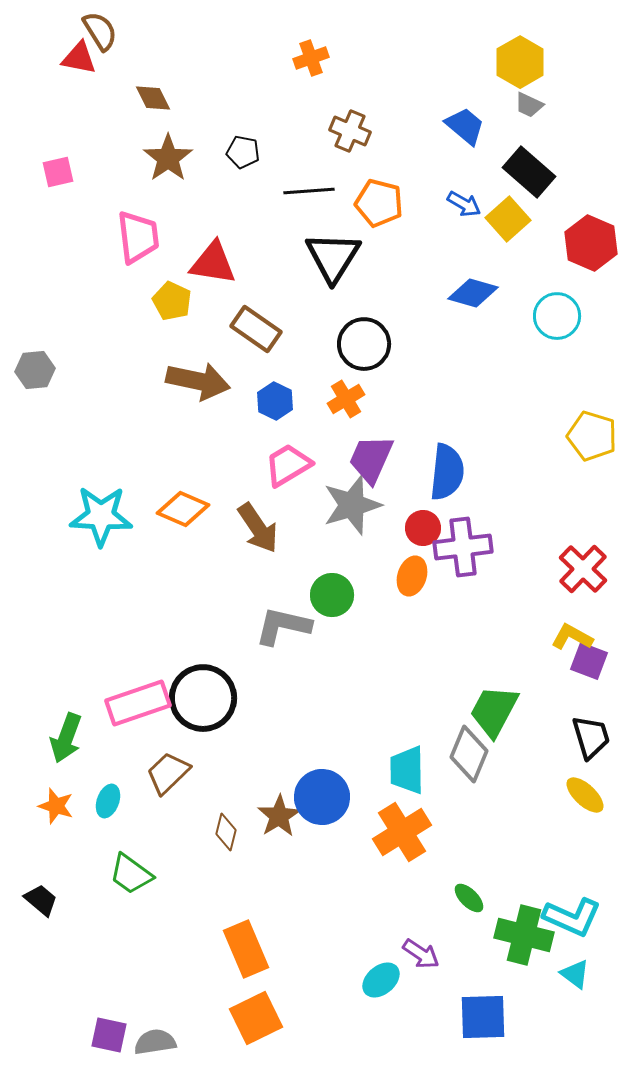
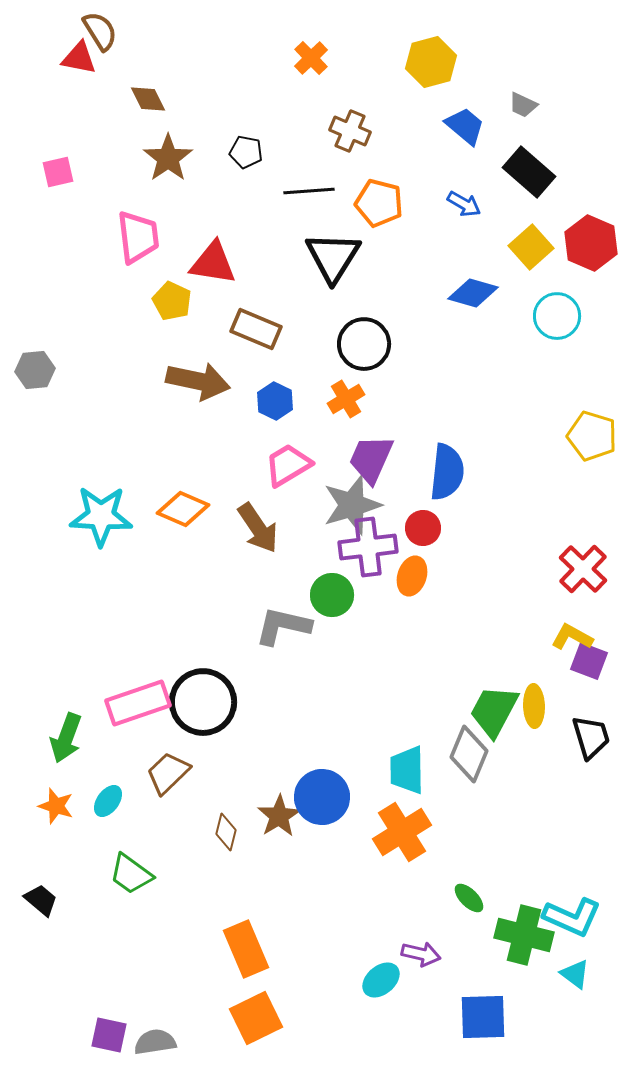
orange cross at (311, 58): rotated 24 degrees counterclockwise
yellow hexagon at (520, 62): moved 89 px left; rotated 15 degrees clockwise
brown diamond at (153, 98): moved 5 px left, 1 px down
gray trapezoid at (529, 105): moved 6 px left
black pentagon at (243, 152): moved 3 px right
yellow square at (508, 219): moved 23 px right, 28 px down
brown rectangle at (256, 329): rotated 12 degrees counterclockwise
purple cross at (463, 547): moved 95 px left
black circle at (203, 698): moved 4 px down
yellow ellipse at (585, 795): moved 51 px left, 89 px up; rotated 45 degrees clockwise
cyan ellipse at (108, 801): rotated 16 degrees clockwise
purple arrow at (421, 954): rotated 21 degrees counterclockwise
